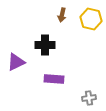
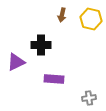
black cross: moved 4 px left
